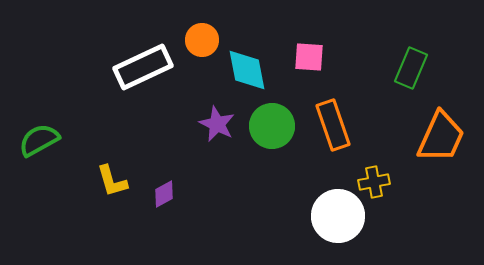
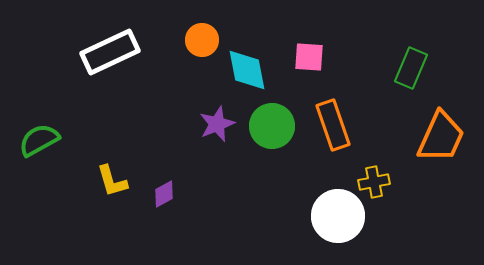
white rectangle: moved 33 px left, 15 px up
purple star: rotated 24 degrees clockwise
